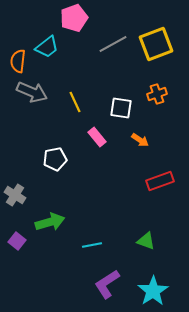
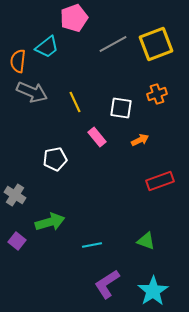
orange arrow: rotated 60 degrees counterclockwise
